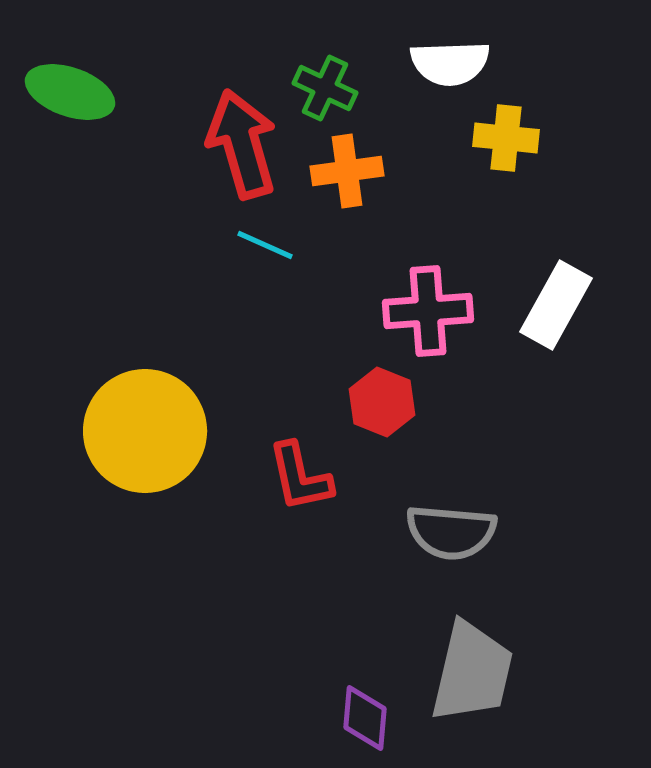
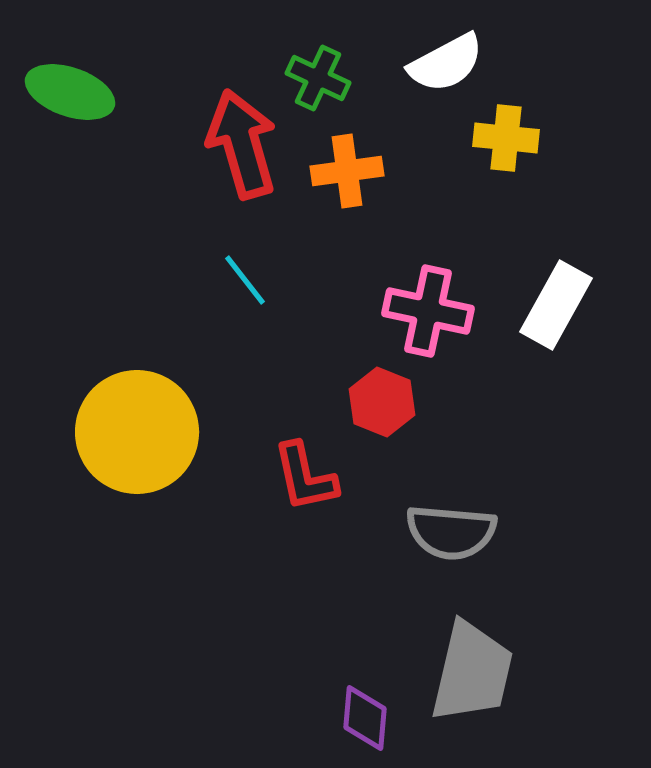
white semicircle: moved 4 px left; rotated 26 degrees counterclockwise
green cross: moved 7 px left, 10 px up
cyan line: moved 20 px left, 35 px down; rotated 28 degrees clockwise
pink cross: rotated 16 degrees clockwise
yellow circle: moved 8 px left, 1 px down
red L-shape: moved 5 px right
